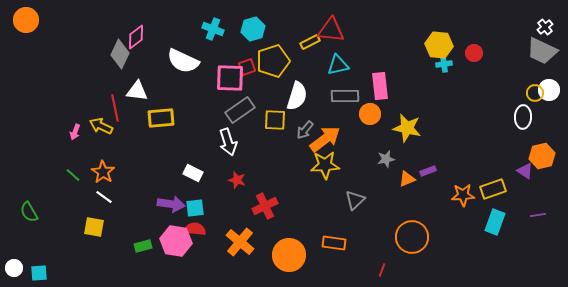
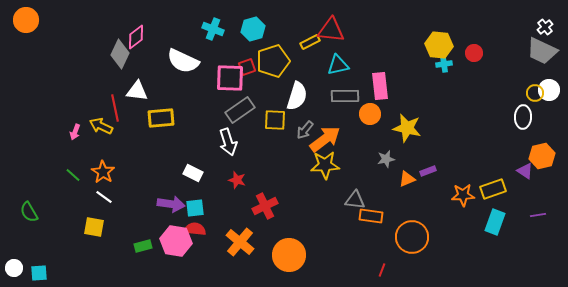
gray triangle at (355, 200): rotated 50 degrees clockwise
orange rectangle at (334, 243): moved 37 px right, 27 px up
